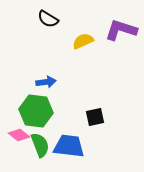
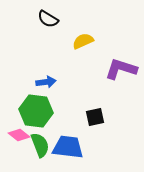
purple L-shape: moved 39 px down
blue trapezoid: moved 1 px left, 1 px down
